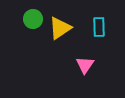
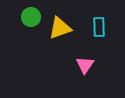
green circle: moved 2 px left, 2 px up
yellow triangle: rotated 15 degrees clockwise
